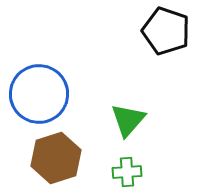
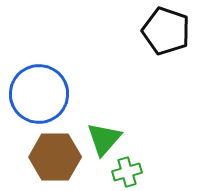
green triangle: moved 24 px left, 19 px down
brown hexagon: moved 1 px left, 1 px up; rotated 18 degrees clockwise
green cross: rotated 12 degrees counterclockwise
